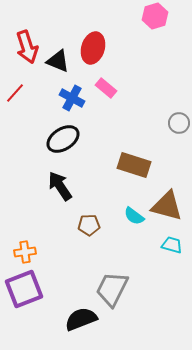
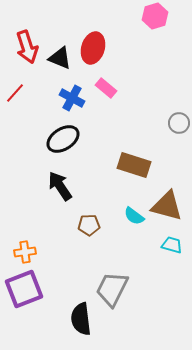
black triangle: moved 2 px right, 3 px up
black semicircle: rotated 76 degrees counterclockwise
